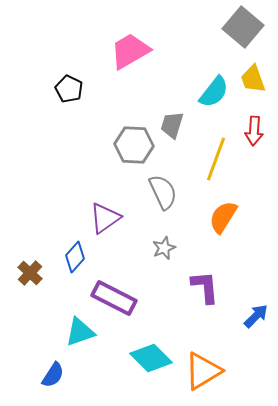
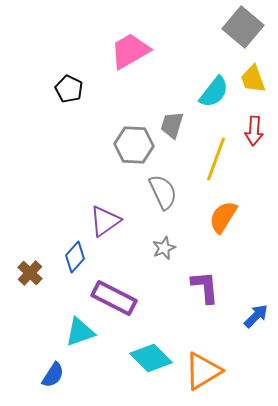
purple triangle: moved 3 px down
